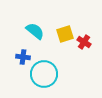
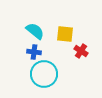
yellow square: rotated 24 degrees clockwise
red cross: moved 3 px left, 9 px down
blue cross: moved 11 px right, 5 px up
